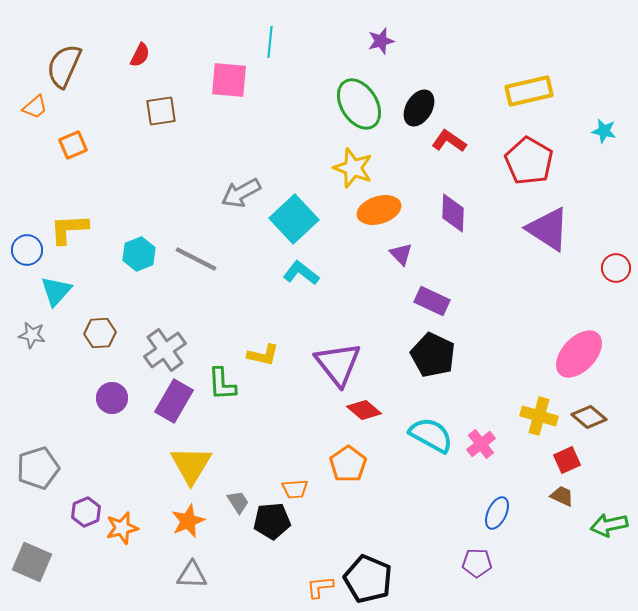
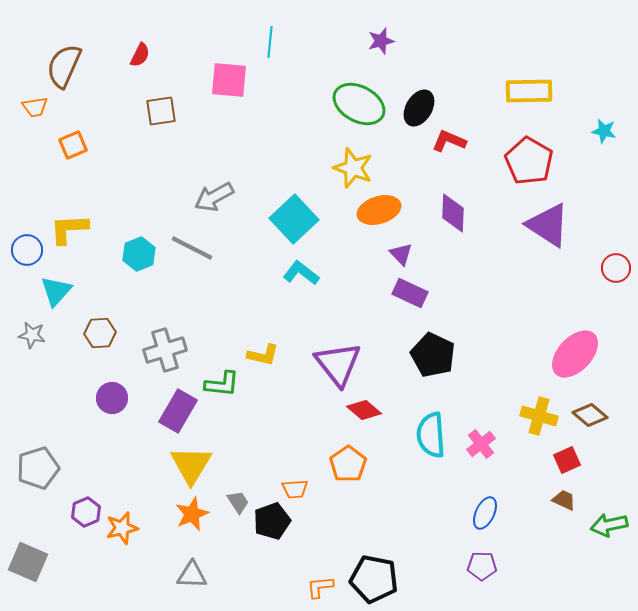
yellow rectangle at (529, 91): rotated 12 degrees clockwise
green ellipse at (359, 104): rotated 30 degrees counterclockwise
orange trapezoid at (35, 107): rotated 32 degrees clockwise
red L-shape at (449, 141): rotated 12 degrees counterclockwise
gray arrow at (241, 193): moved 27 px left, 4 px down
purple triangle at (548, 229): moved 4 px up
gray line at (196, 259): moved 4 px left, 11 px up
purple rectangle at (432, 301): moved 22 px left, 8 px up
gray cross at (165, 350): rotated 18 degrees clockwise
pink ellipse at (579, 354): moved 4 px left
green L-shape at (222, 384): rotated 81 degrees counterclockwise
purple rectangle at (174, 401): moved 4 px right, 10 px down
brown diamond at (589, 417): moved 1 px right, 2 px up
cyan semicircle at (431, 435): rotated 123 degrees counterclockwise
brown trapezoid at (562, 496): moved 2 px right, 4 px down
blue ellipse at (497, 513): moved 12 px left
orange star at (188, 521): moved 4 px right, 7 px up
black pentagon at (272, 521): rotated 15 degrees counterclockwise
gray square at (32, 562): moved 4 px left
purple pentagon at (477, 563): moved 5 px right, 3 px down
black pentagon at (368, 579): moved 6 px right; rotated 12 degrees counterclockwise
